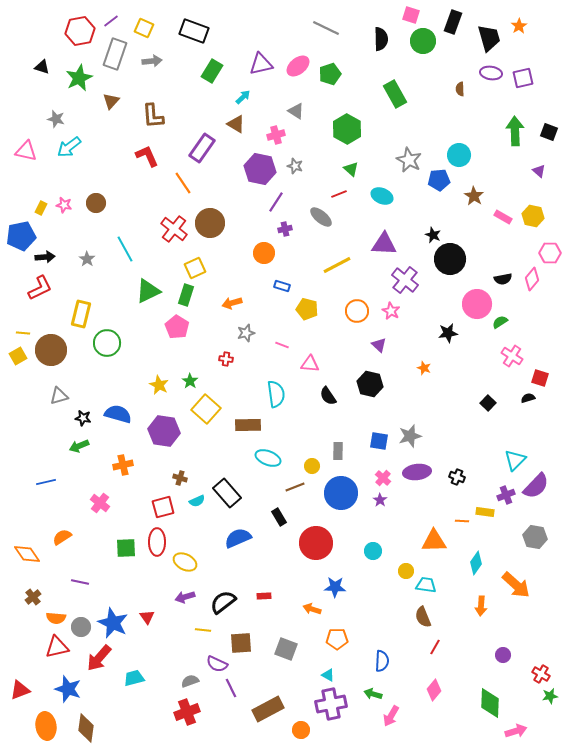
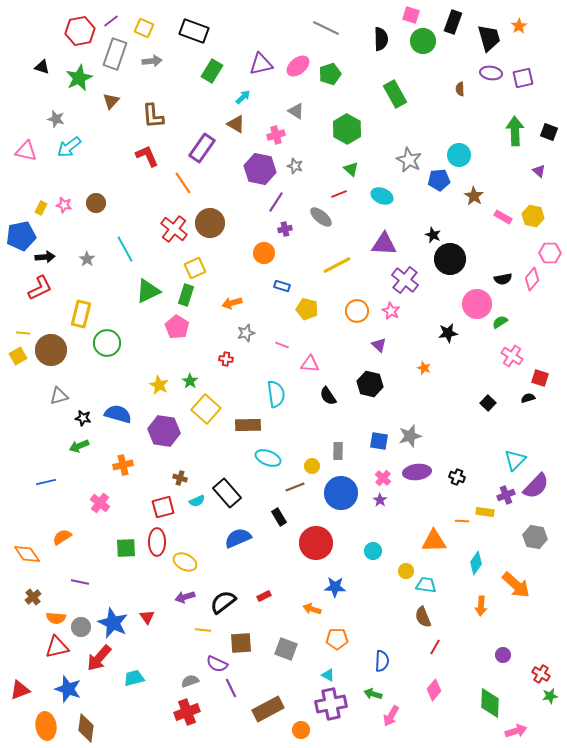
red rectangle at (264, 596): rotated 24 degrees counterclockwise
